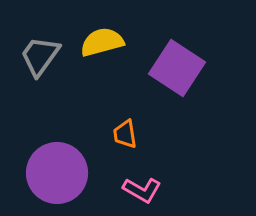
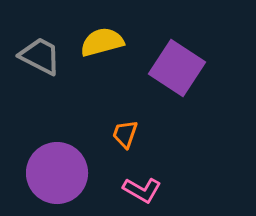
gray trapezoid: rotated 81 degrees clockwise
orange trapezoid: rotated 28 degrees clockwise
